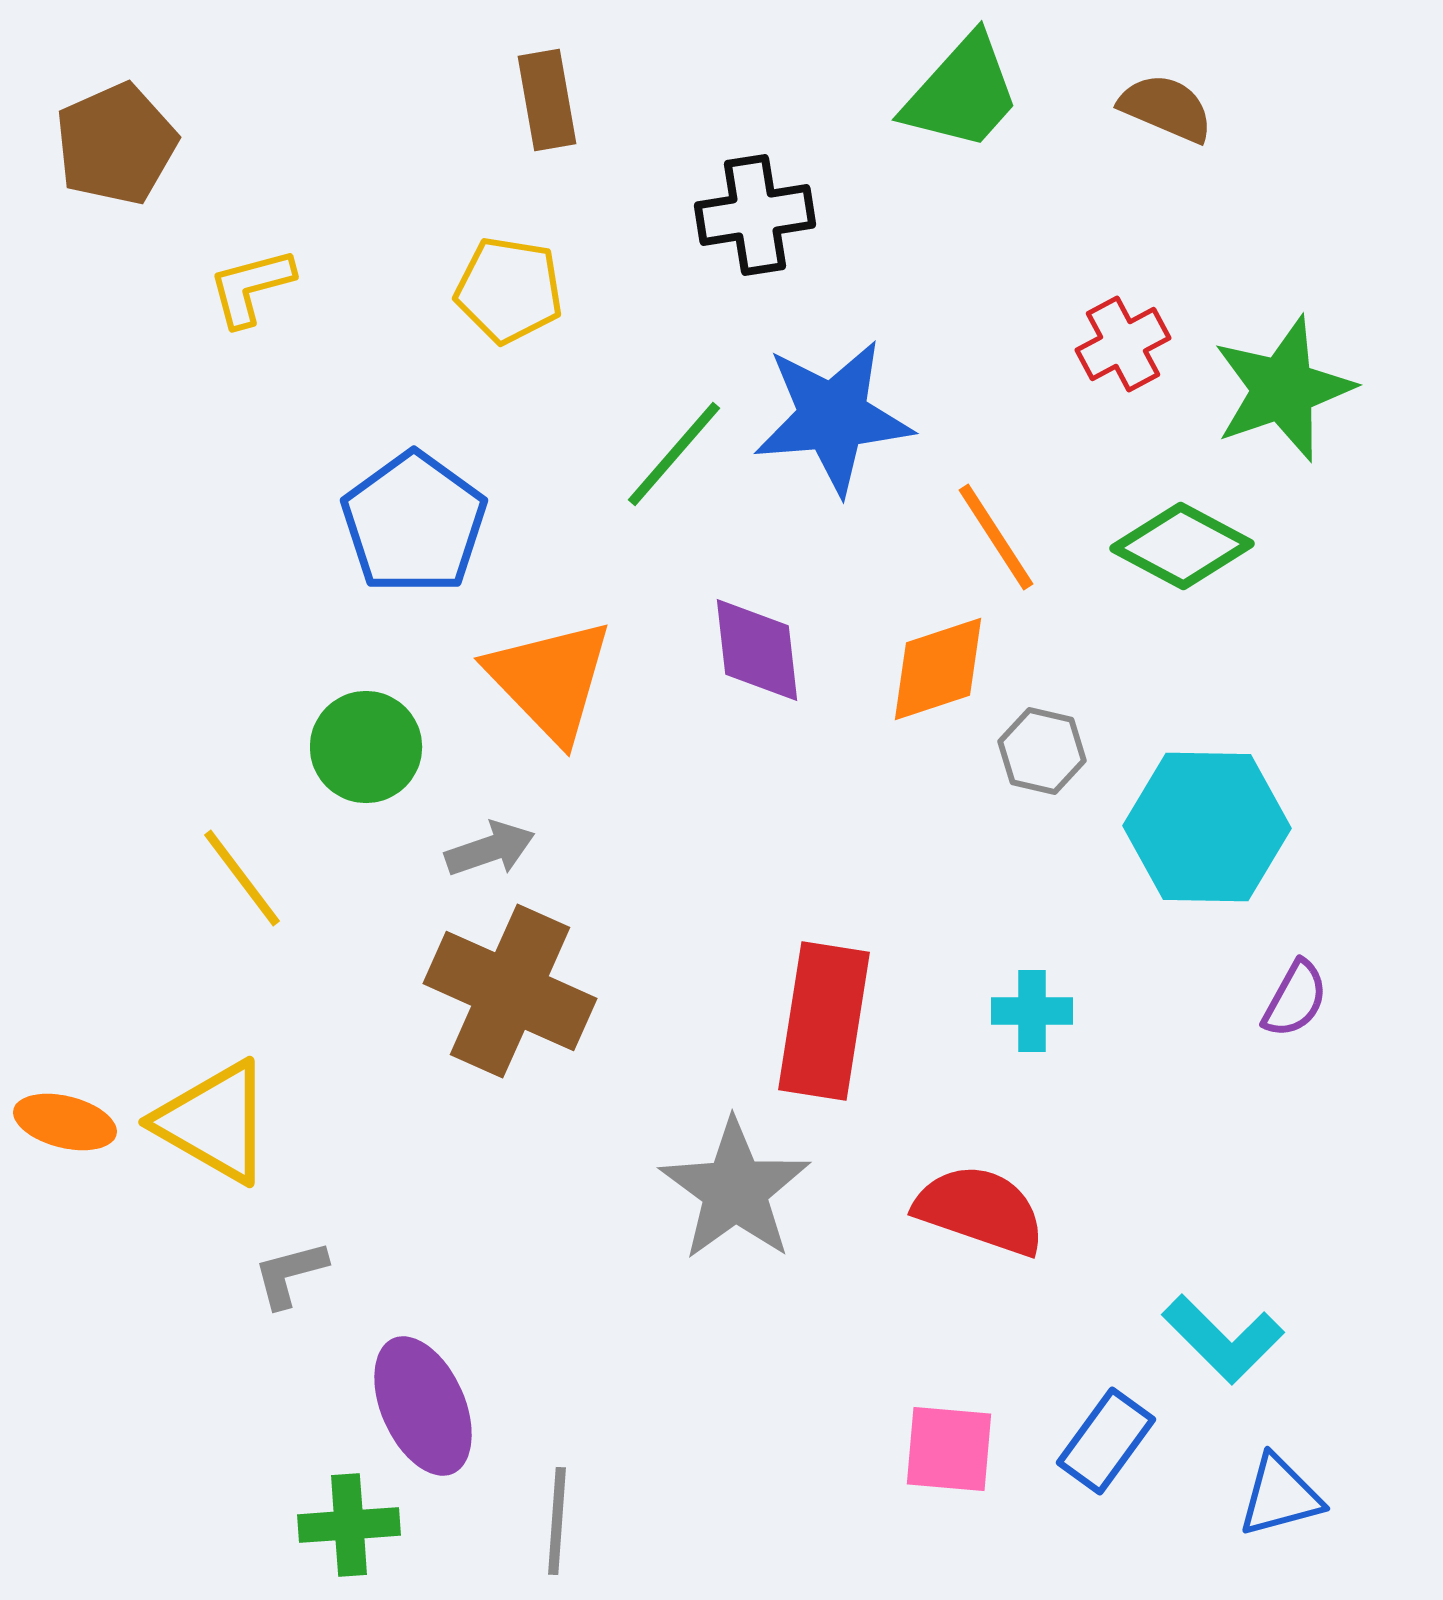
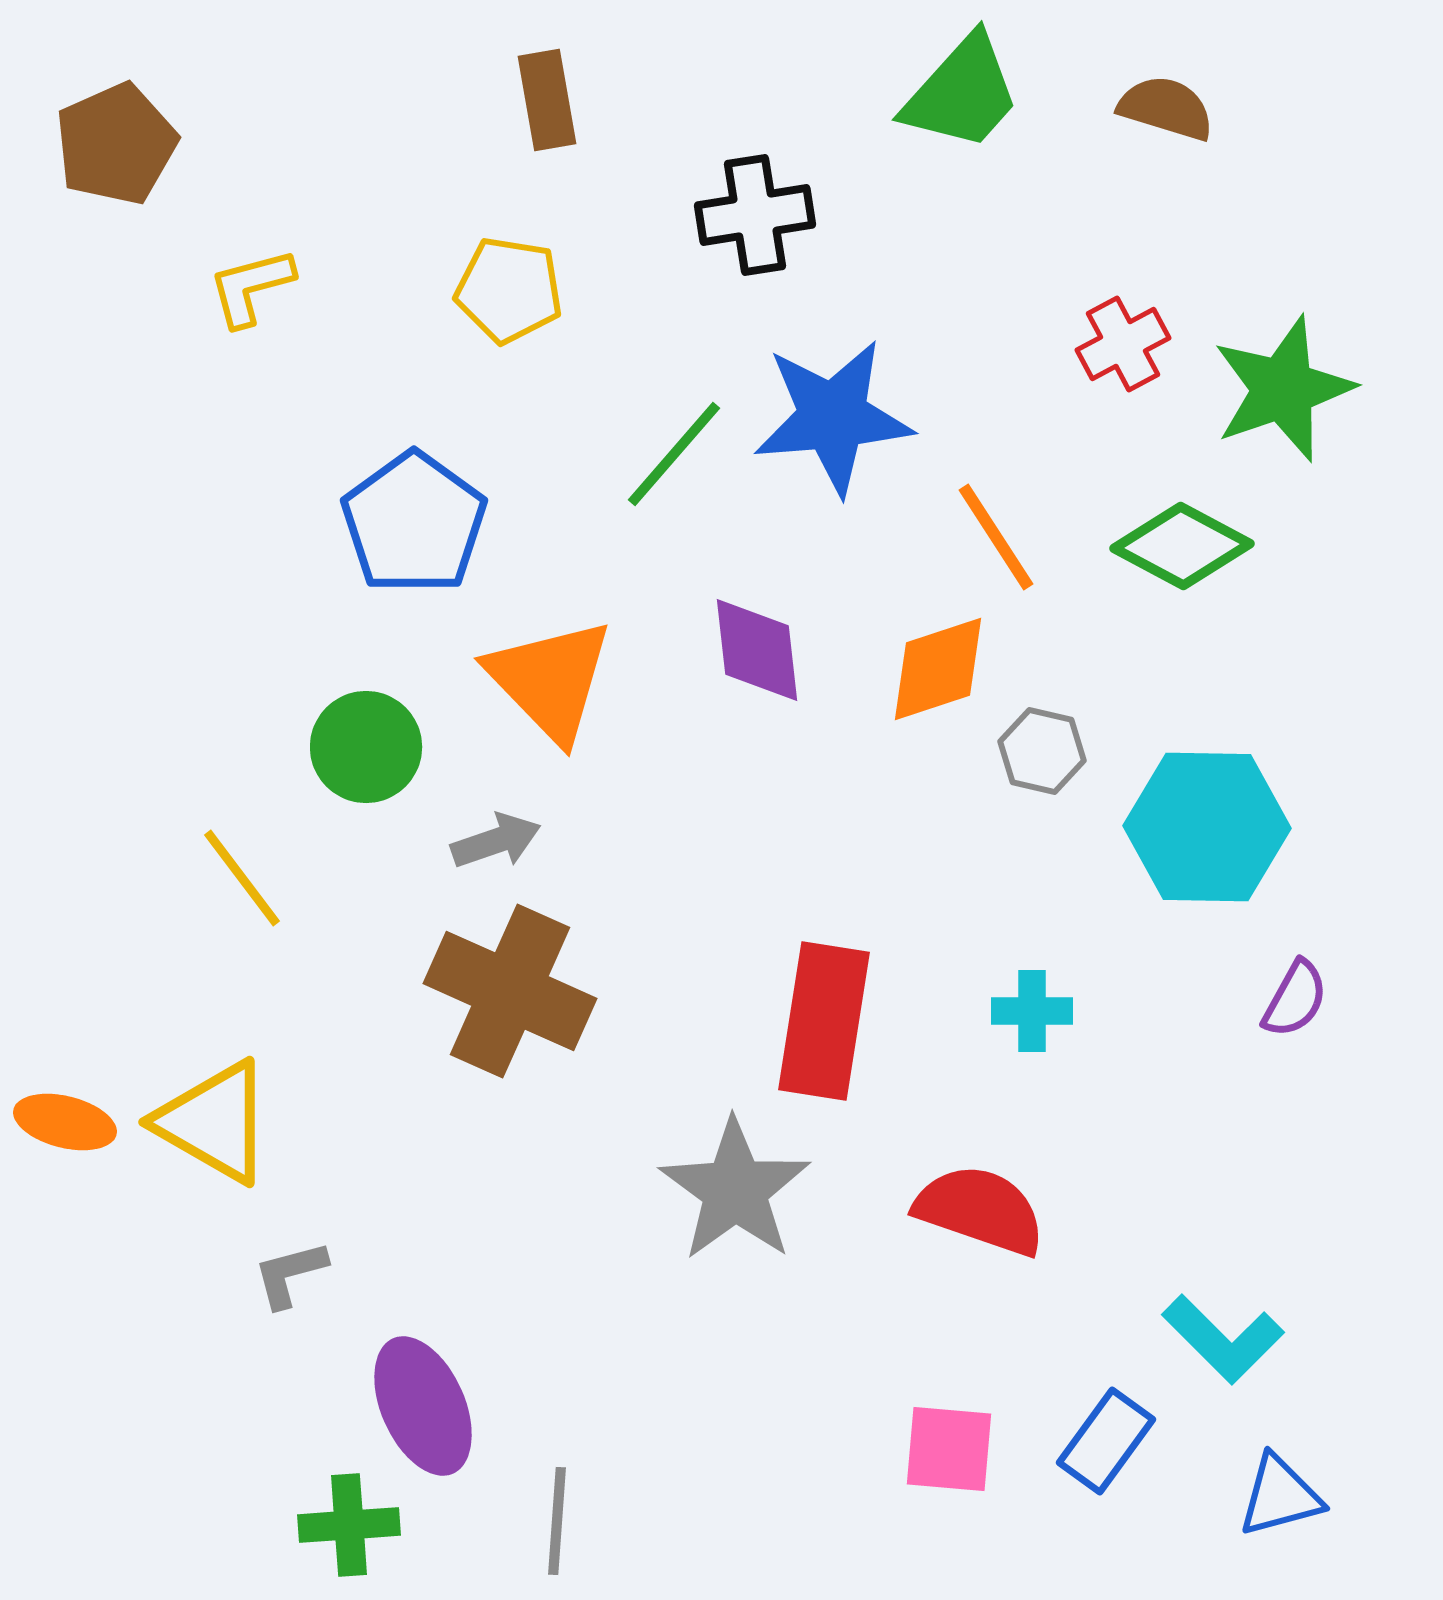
brown semicircle: rotated 6 degrees counterclockwise
gray arrow: moved 6 px right, 8 px up
